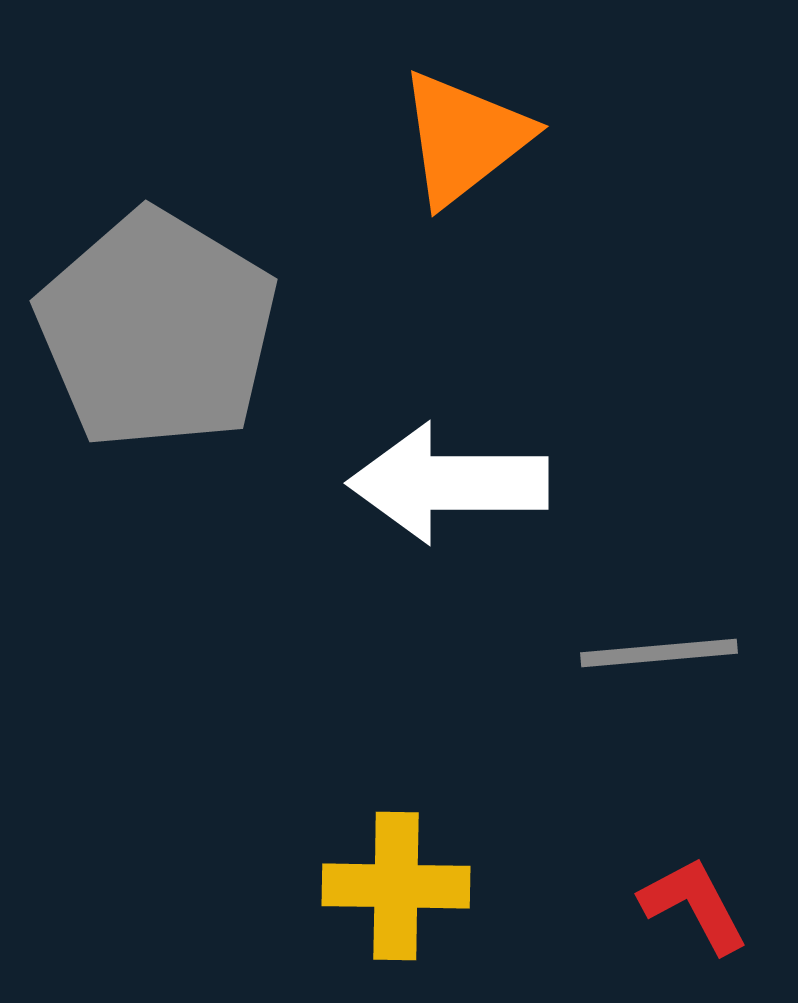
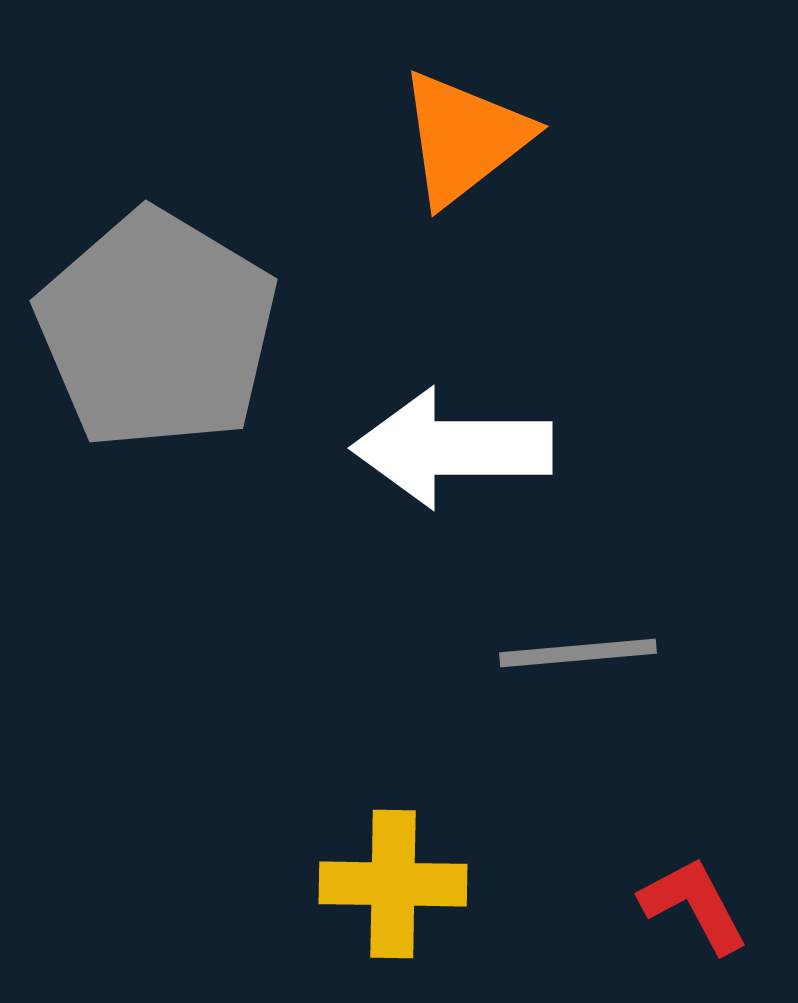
white arrow: moved 4 px right, 35 px up
gray line: moved 81 px left
yellow cross: moved 3 px left, 2 px up
